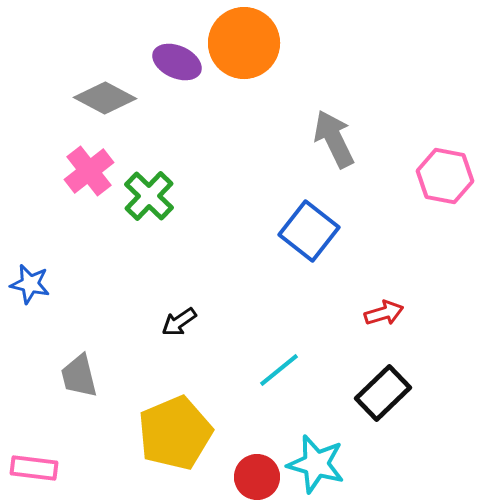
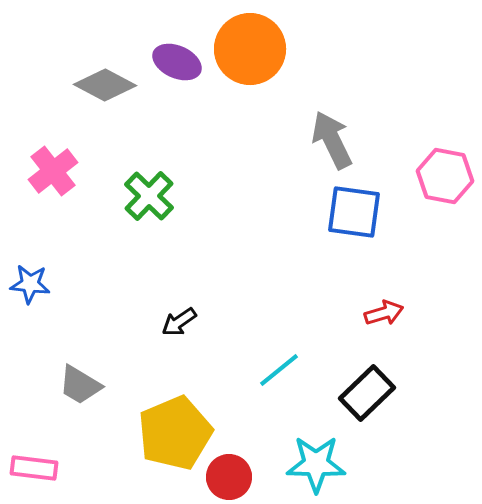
orange circle: moved 6 px right, 6 px down
gray diamond: moved 13 px up
gray arrow: moved 2 px left, 1 px down
pink cross: moved 36 px left
blue square: moved 45 px right, 19 px up; rotated 30 degrees counterclockwise
blue star: rotated 6 degrees counterclockwise
gray trapezoid: moved 1 px right, 9 px down; rotated 45 degrees counterclockwise
black rectangle: moved 16 px left
cyan star: rotated 14 degrees counterclockwise
red circle: moved 28 px left
